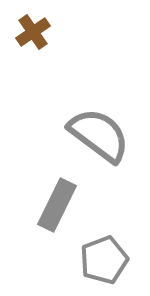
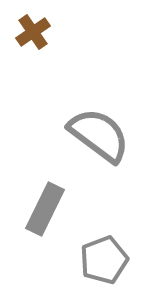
gray rectangle: moved 12 px left, 4 px down
